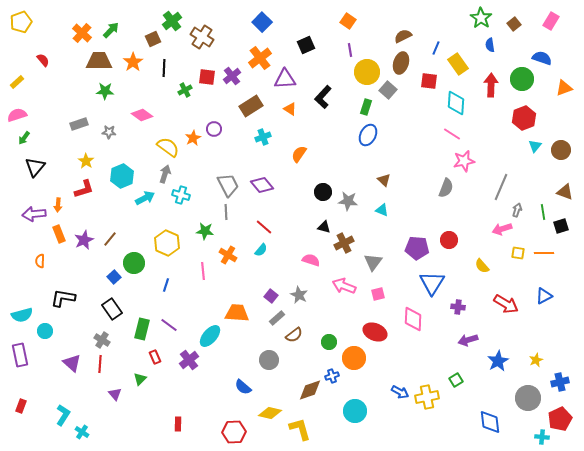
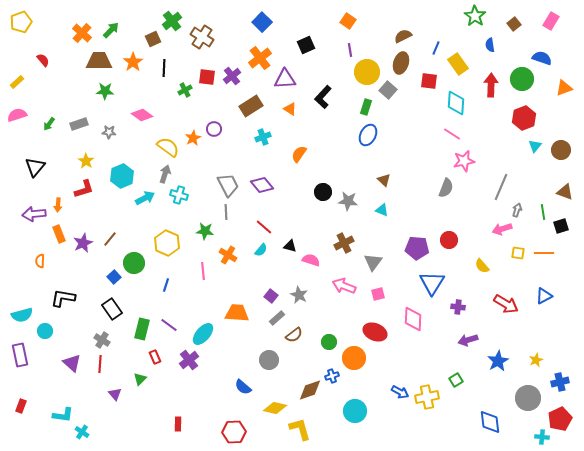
green star at (481, 18): moved 6 px left, 2 px up
green arrow at (24, 138): moved 25 px right, 14 px up
cyan cross at (181, 195): moved 2 px left
black triangle at (324, 227): moved 34 px left, 19 px down
purple star at (84, 240): moved 1 px left, 3 px down
cyan ellipse at (210, 336): moved 7 px left, 2 px up
yellow diamond at (270, 413): moved 5 px right, 5 px up
cyan L-shape at (63, 415): rotated 65 degrees clockwise
